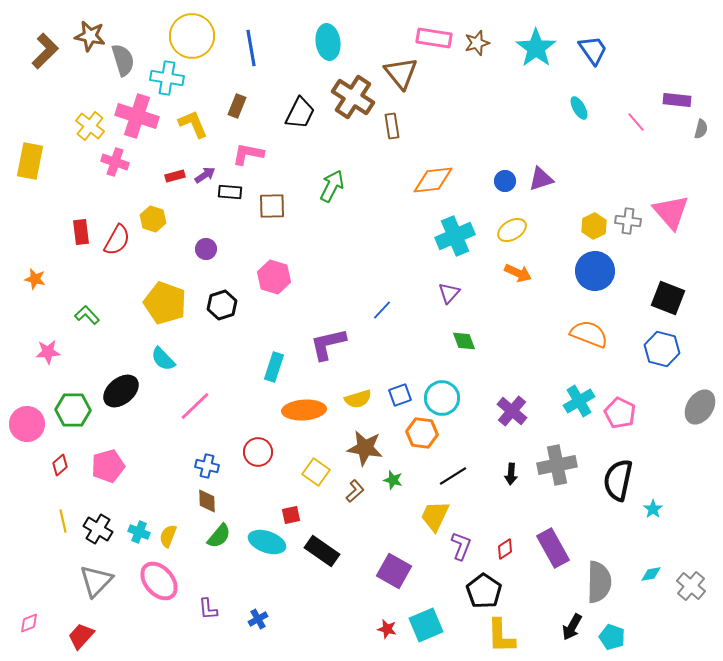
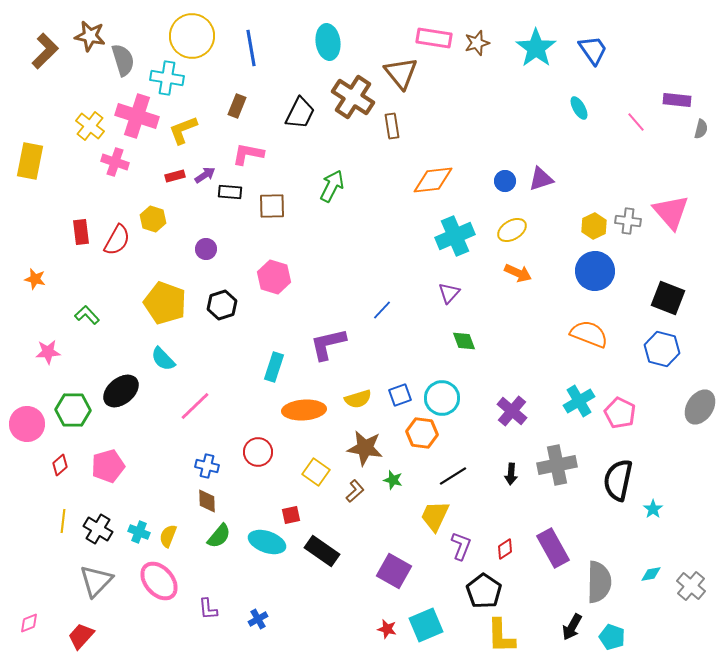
yellow L-shape at (193, 124): moved 10 px left, 6 px down; rotated 88 degrees counterclockwise
yellow line at (63, 521): rotated 20 degrees clockwise
